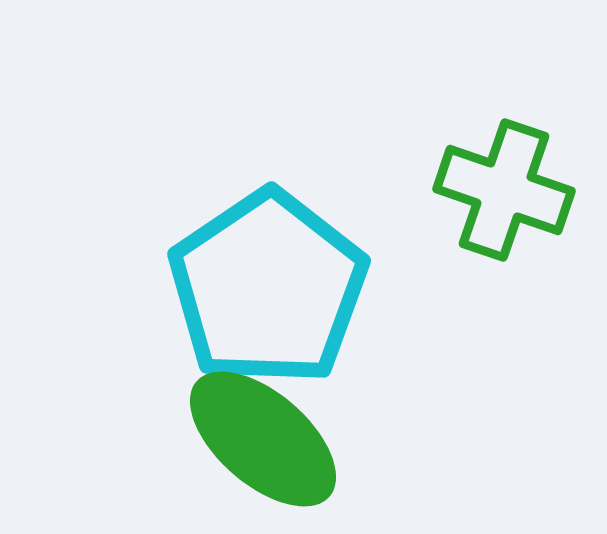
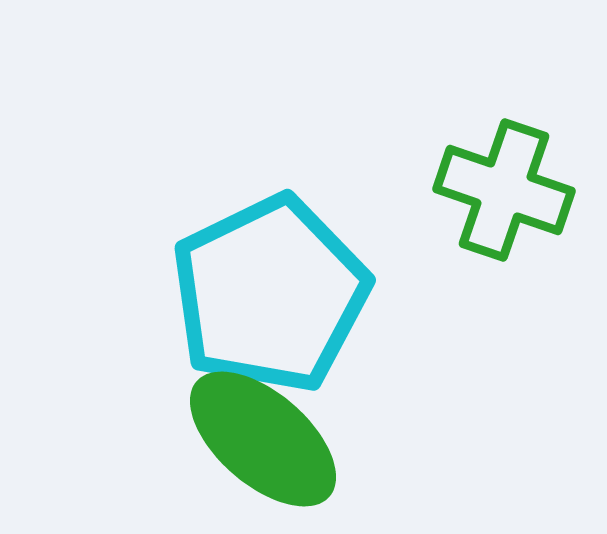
cyan pentagon: moved 2 px right, 6 px down; rotated 8 degrees clockwise
